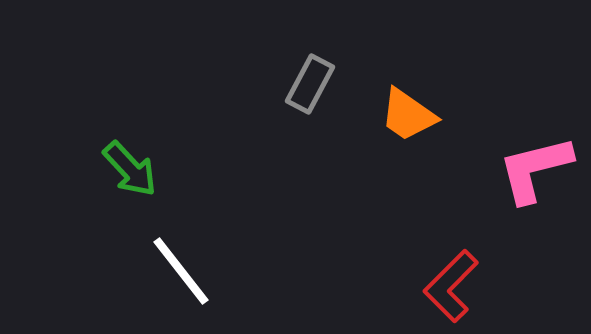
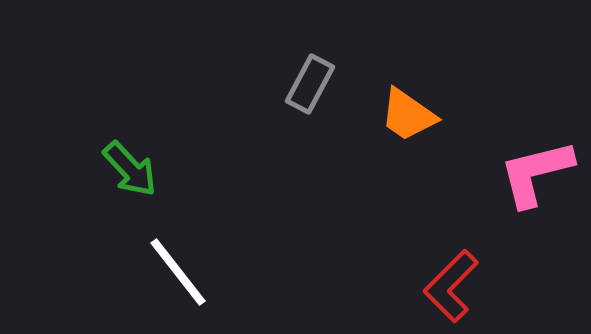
pink L-shape: moved 1 px right, 4 px down
white line: moved 3 px left, 1 px down
